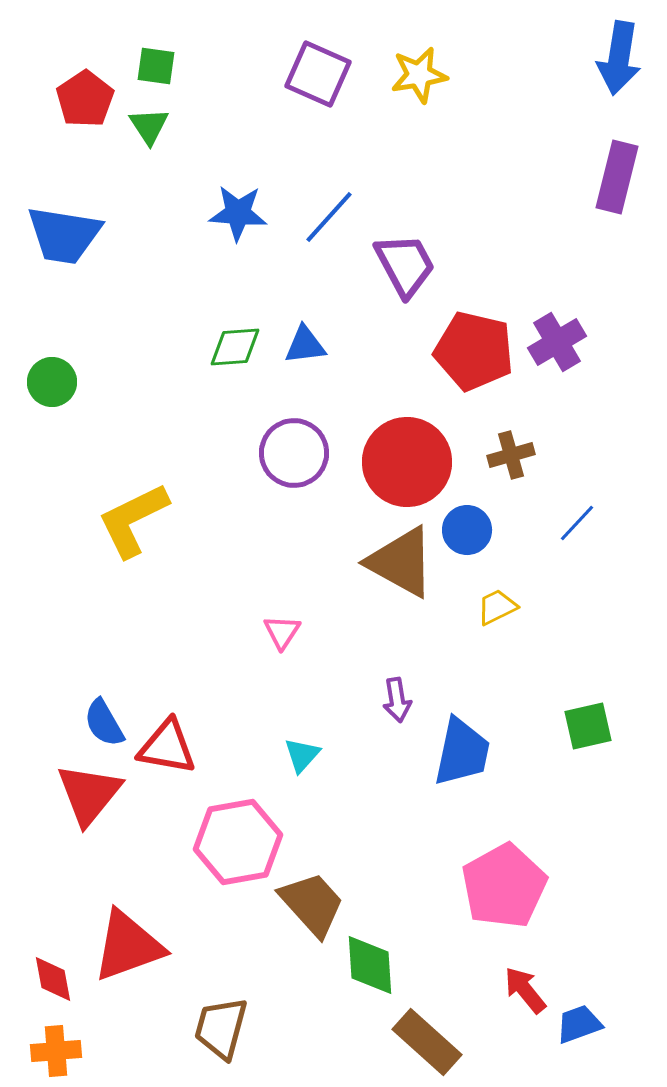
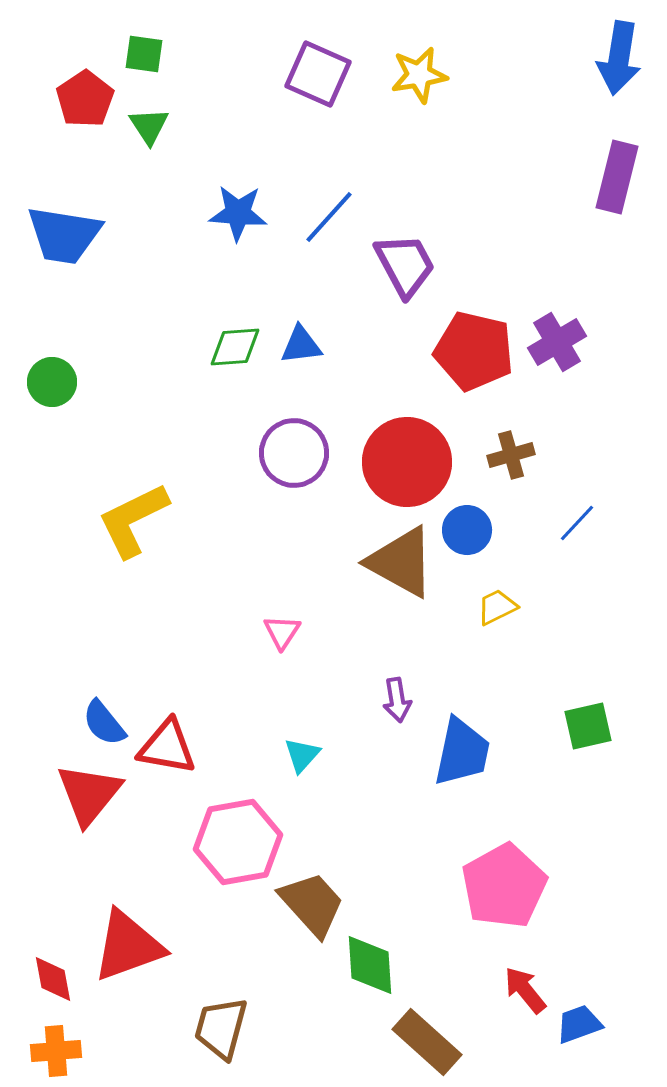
green square at (156, 66): moved 12 px left, 12 px up
blue triangle at (305, 345): moved 4 px left
blue semicircle at (104, 723): rotated 9 degrees counterclockwise
